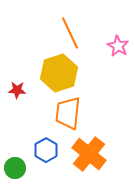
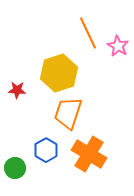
orange line: moved 18 px right
orange trapezoid: rotated 12 degrees clockwise
orange cross: rotated 8 degrees counterclockwise
